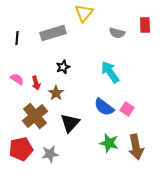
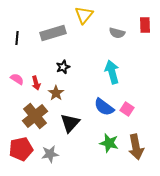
yellow triangle: moved 2 px down
cyan arrow: moved 2 px right; rotated 20 degrees clockwise
